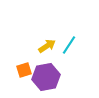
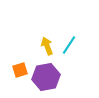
yellow arrow: rotated 78 degrees counterclockwise
orange square: moved 4 px left
